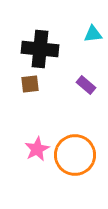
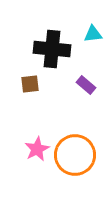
black cross: moved 12 px right
